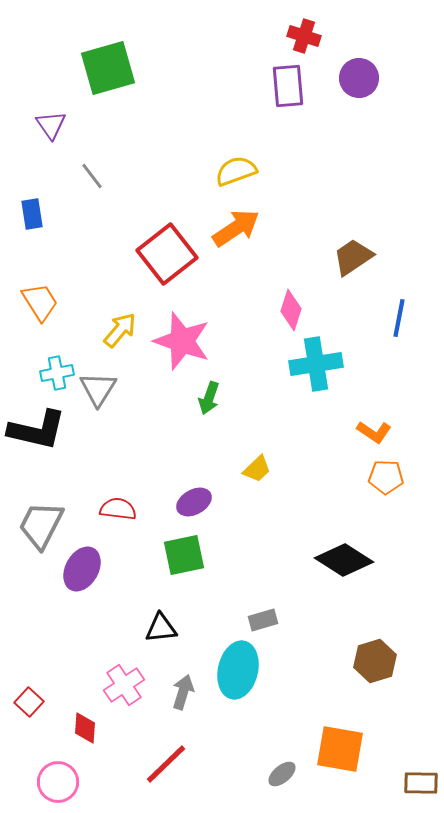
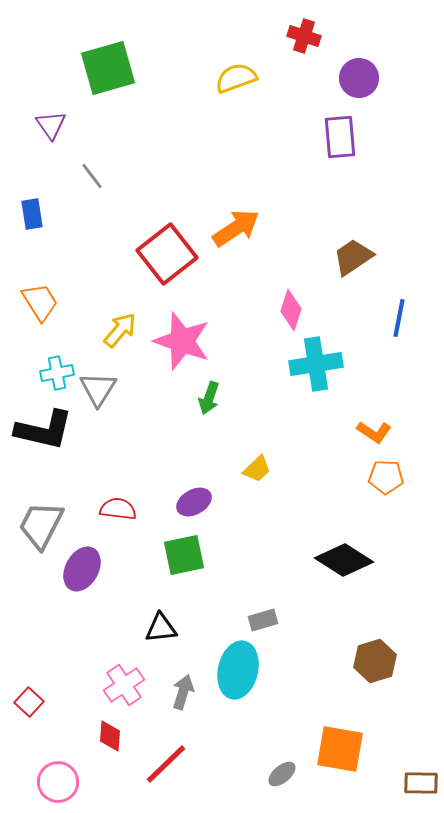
purple rectangle at (288, 86): moved 52 px right, 51 px down
yellow semicircle at (236, 171): moved 93 px up
black L-shape at (37, 430): moved 7 px right
red diamond at (85, 728): moved 25 px right, 8 px down
